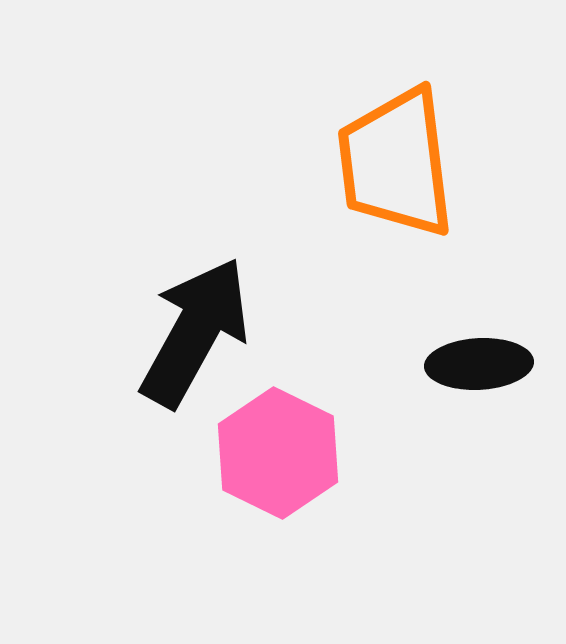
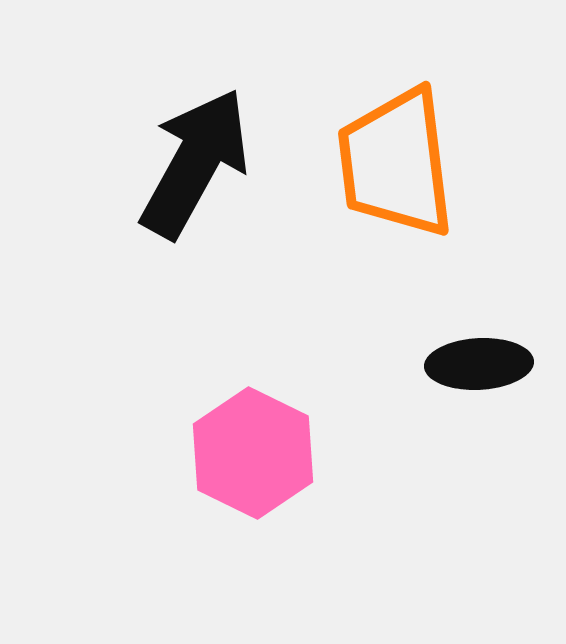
black arrow: moved 169 px up
pink hexagon: moved 25 px left
